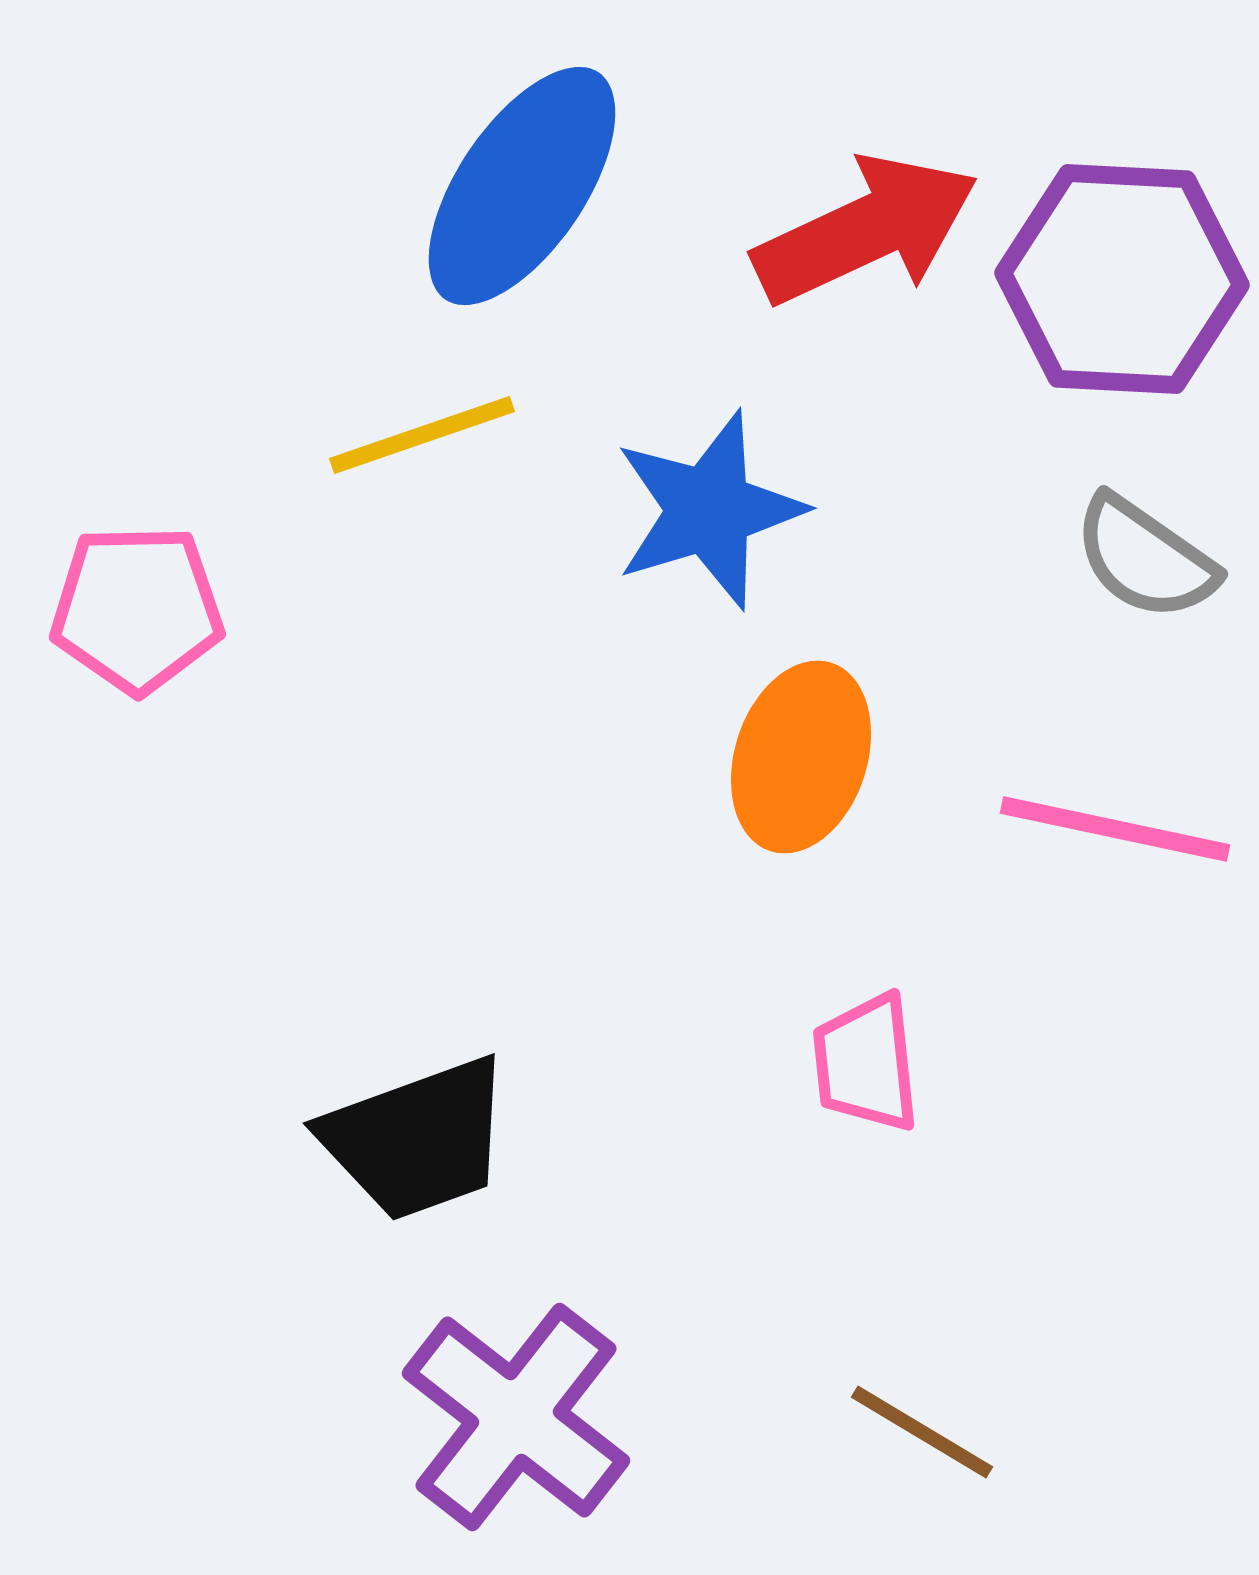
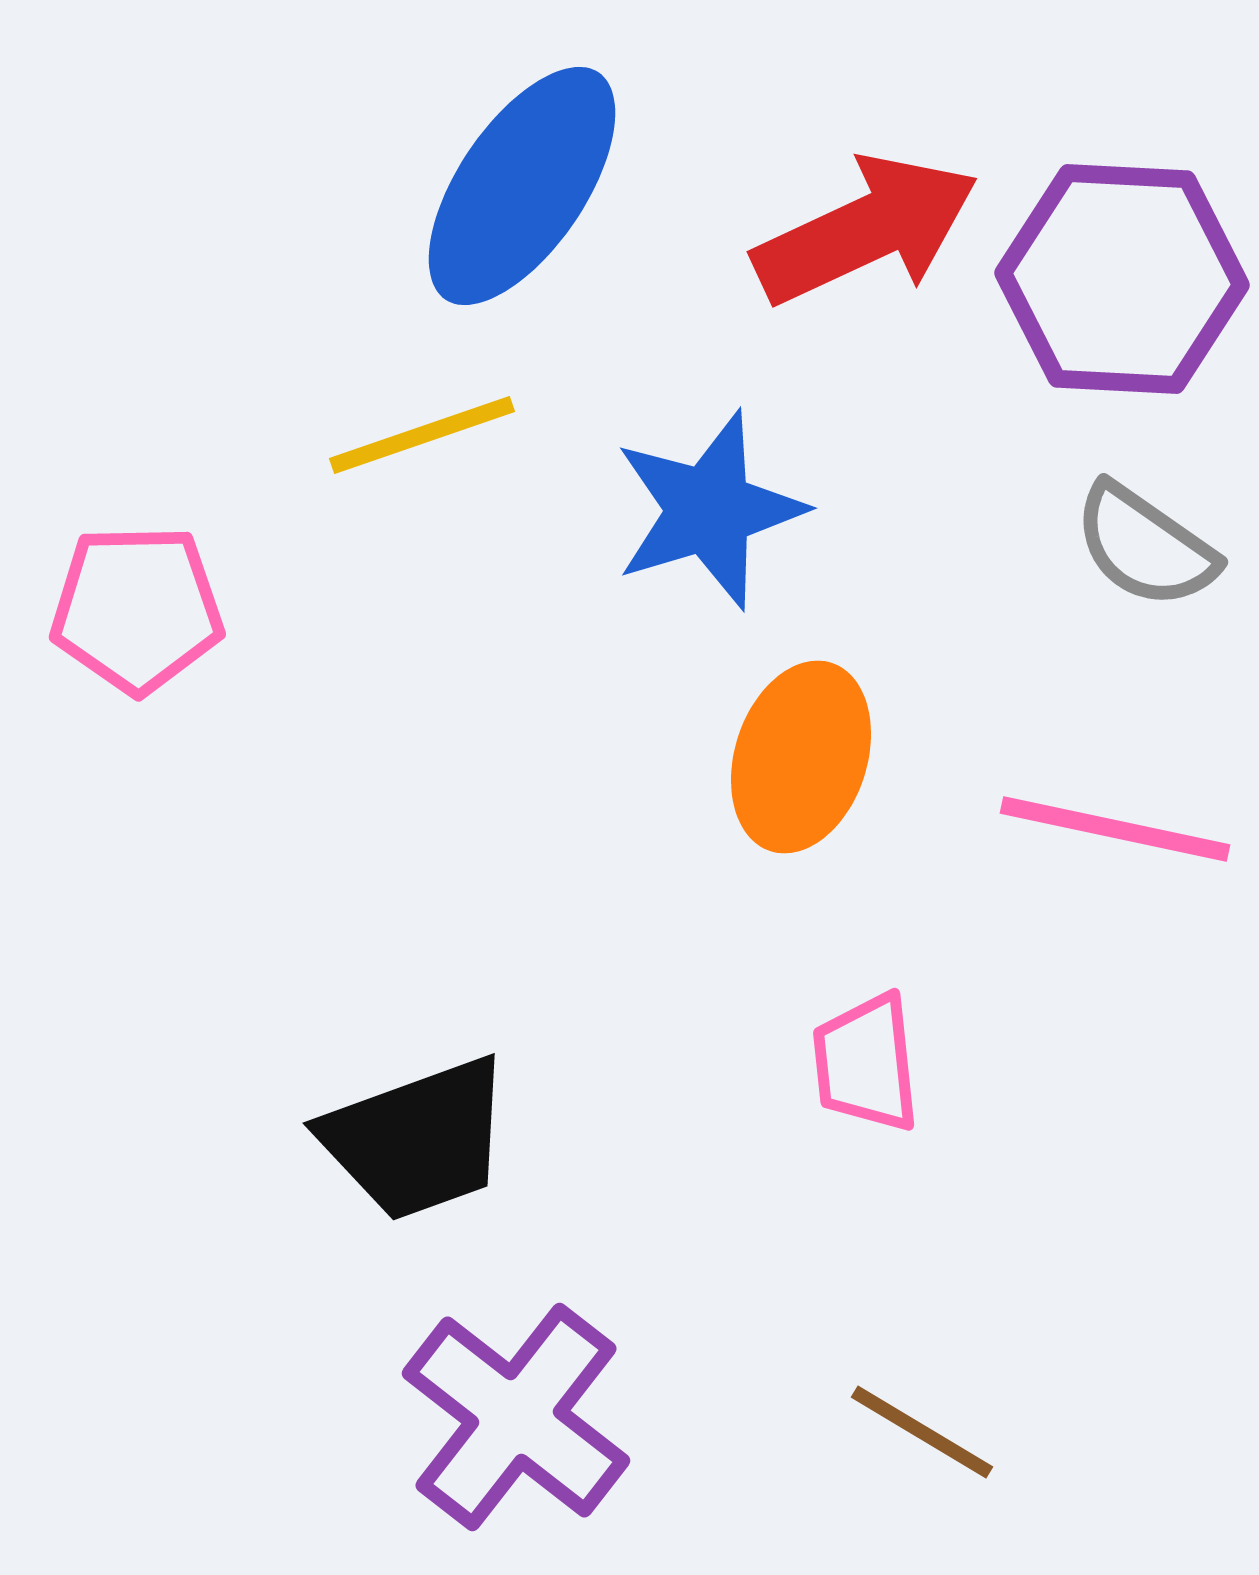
gray semicircle: moved 12 px up
